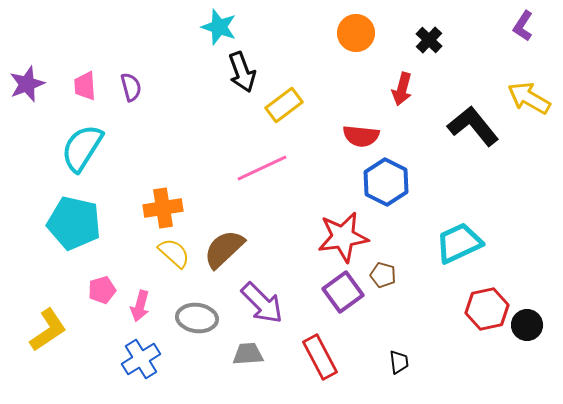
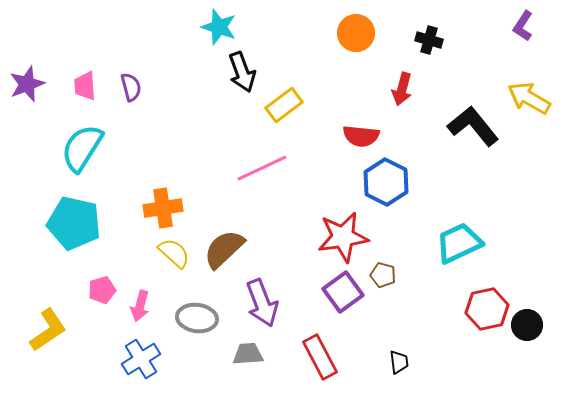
black cross: rotated 28 degrees counterclockwise
purple arrow: rotated 24 degrees clockwise
